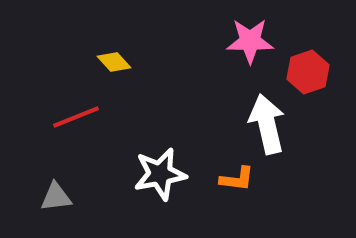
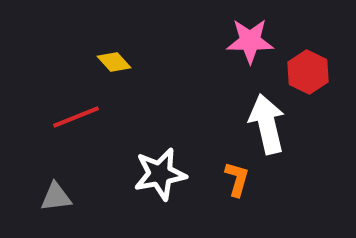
red hexagon: rotated 15 degrees counterclockwise
orange L-shape: rotated 81 degrees counterclockwise
